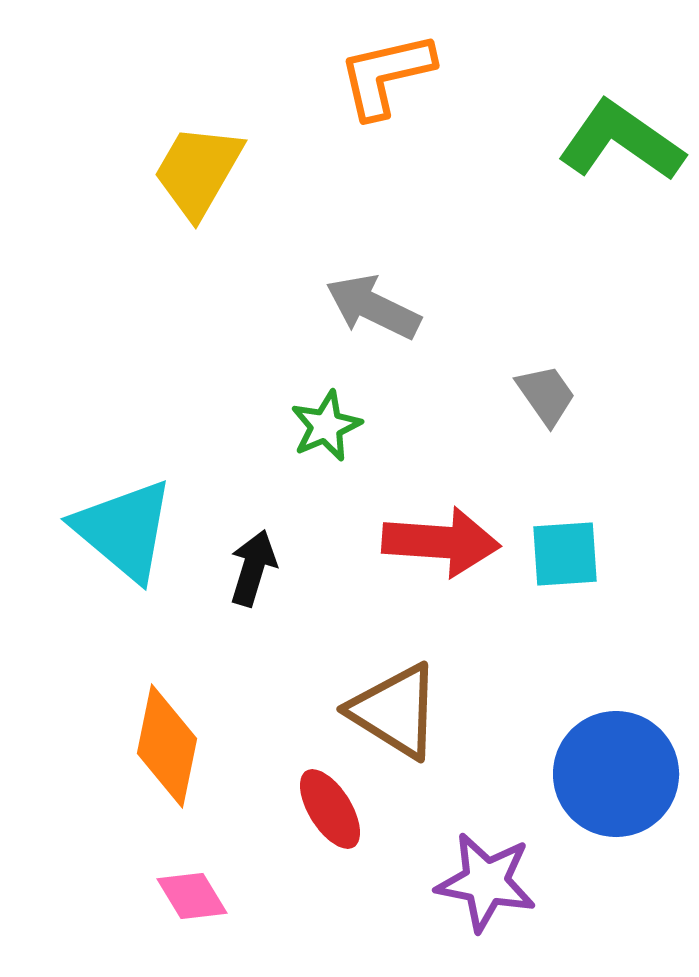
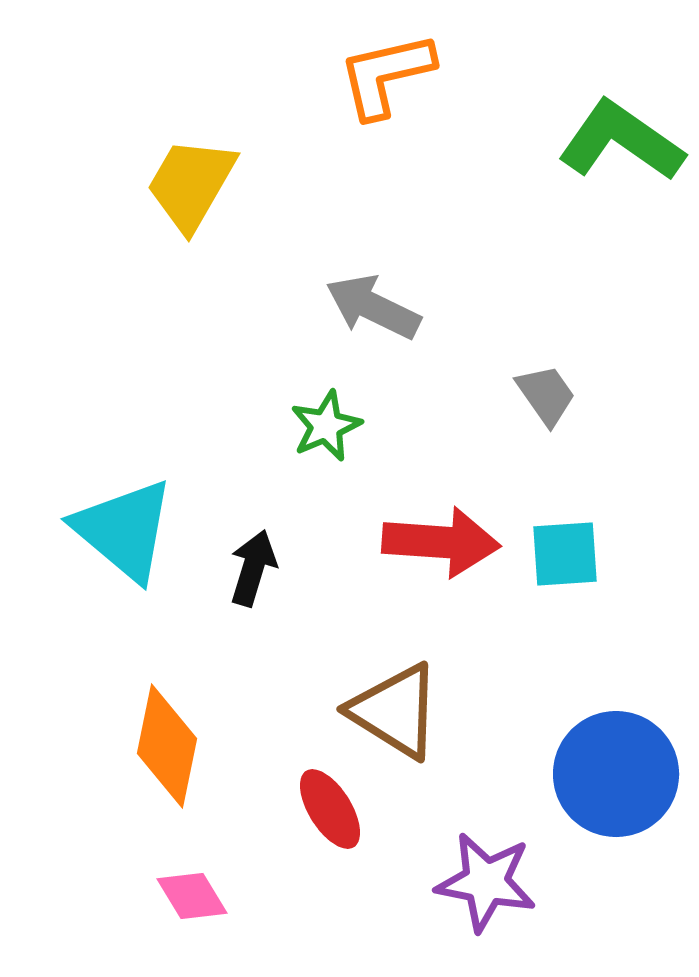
yellow trapezoid: moved 7 px left, 13 px down
